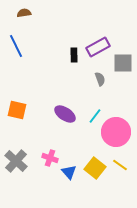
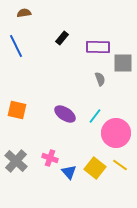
purple rectangle: rotated 30 degrees clockwise
black rectangle: moved 12 px left, 17 px up; rotated 40 degrees clockwise
pink circle: moved 1 px down
